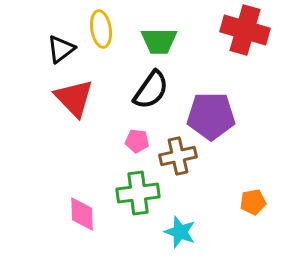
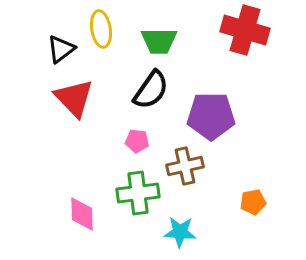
brown cross: moved 7 px right, 10 px down
cyan star: rotated 16 degrees counterclockwise
